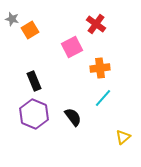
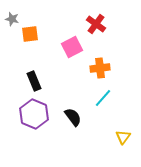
orange square: moved 4 px down; rotated 24 degrees clockwise
yellow triangle: rotated 14 degrees counterclockwise
